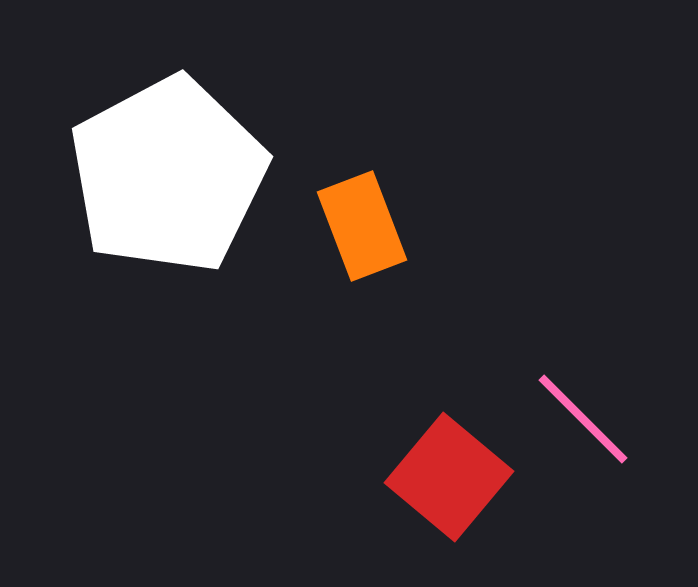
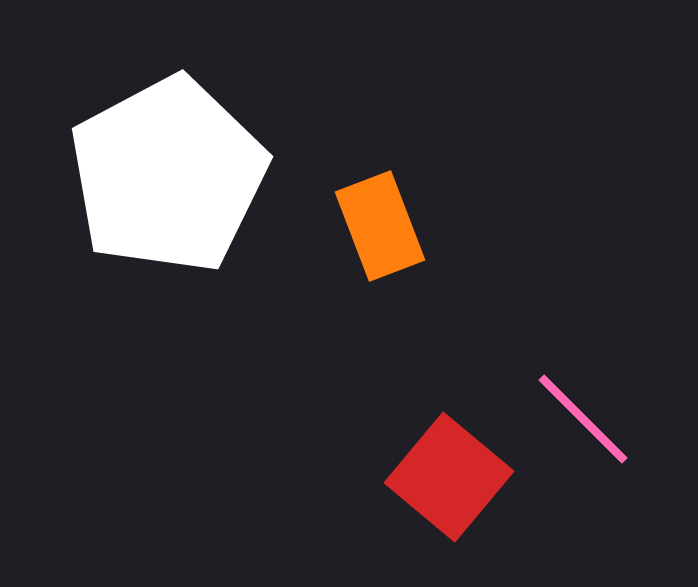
orange rectangle: moved 18 px right
